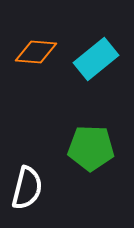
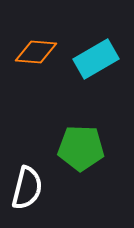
cyan rectangle: rotated 9 degrees clockwise
green pentagon: moved 10 px left
